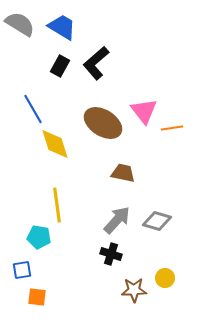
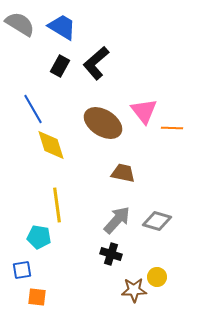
orange line: rotated 10 degrees clockwise
yellow diamond: moved 4 px left, 1 px down
yellow circle: moved 8 px left, 1 px up
